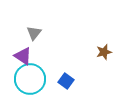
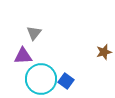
purple triangle: rotated 36 degrees counterclockwise
cyan circle: moved 11 px right
